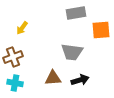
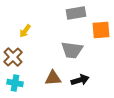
yellow arrow: moved 3 px right, 3 px down
gray trapezoid: moved 2 px up
brown cross: rotated 24 degrees counterclockwise
